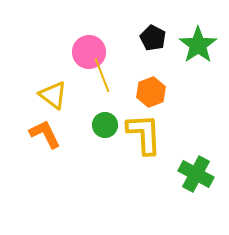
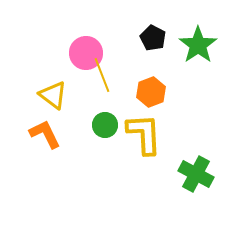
pink circle: moved 3 px left, 1 px down
